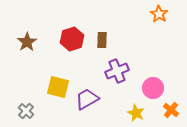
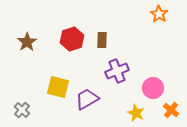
gray cross: moved 4 px left, 1 px up
